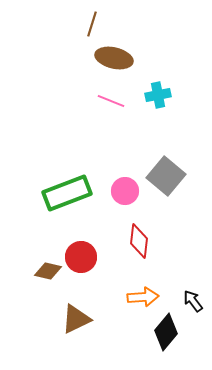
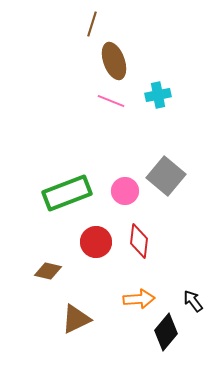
brown ellipse: moved 3 px down; rotated 57 degrees clockwise
red circle: moved 15 px right, 15 px up
orange arrow: moved 4 px left, 2 px down
